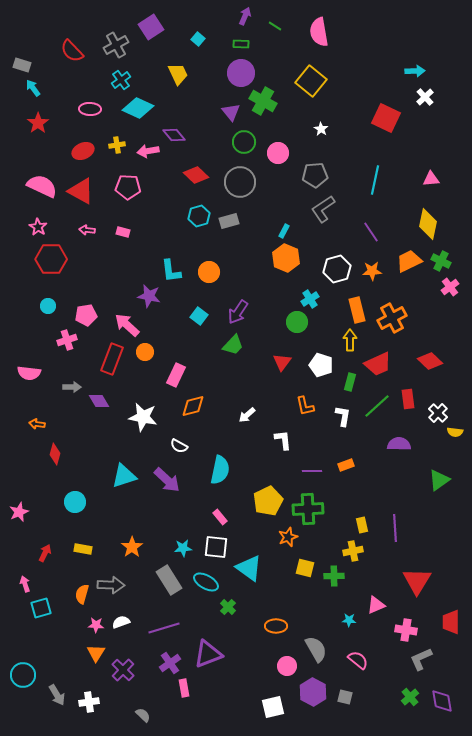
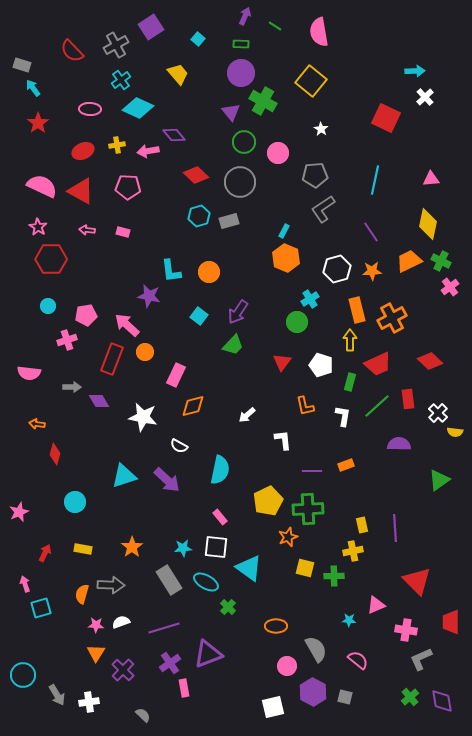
yellow trapezoid at (178, 74): rotated 15 degrees counterclockwise
red triangle at (417, 581): rotated 16 degrees counterclockwise
